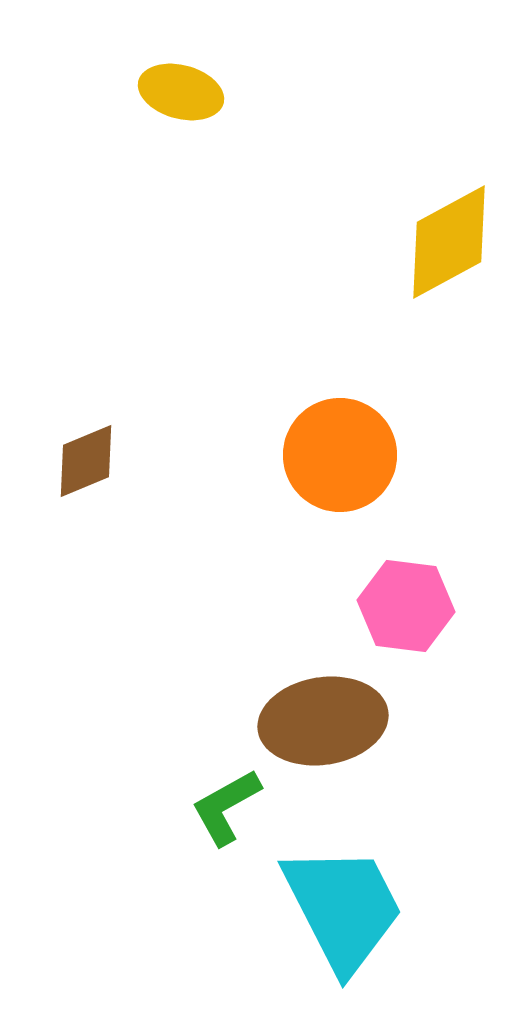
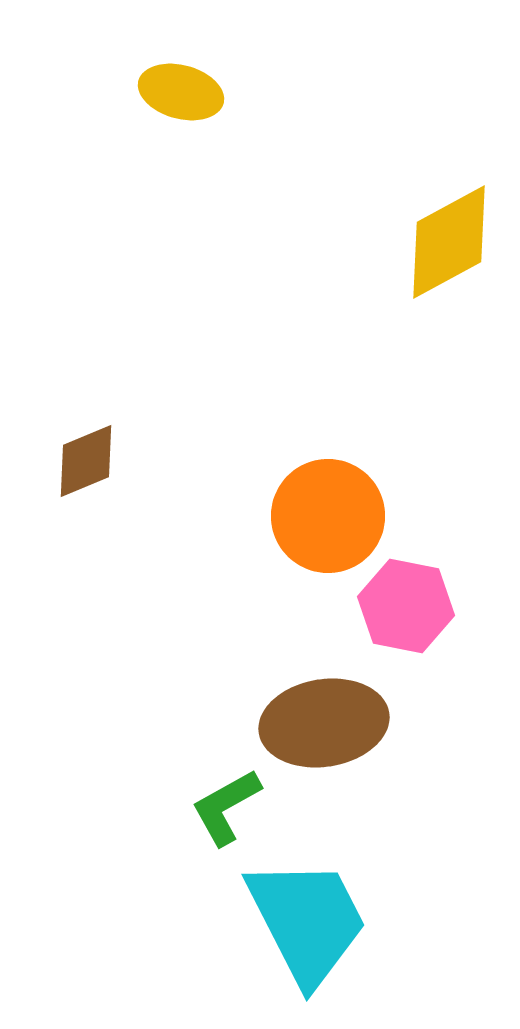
orange circle: moved 12 px left, 61 px down
pink hexagon: rotated 4 degrees clockwise
brown ellipse: moved 1 px right, 2 px down
cyan trapezoid: moved 36 px left, 13 px down
